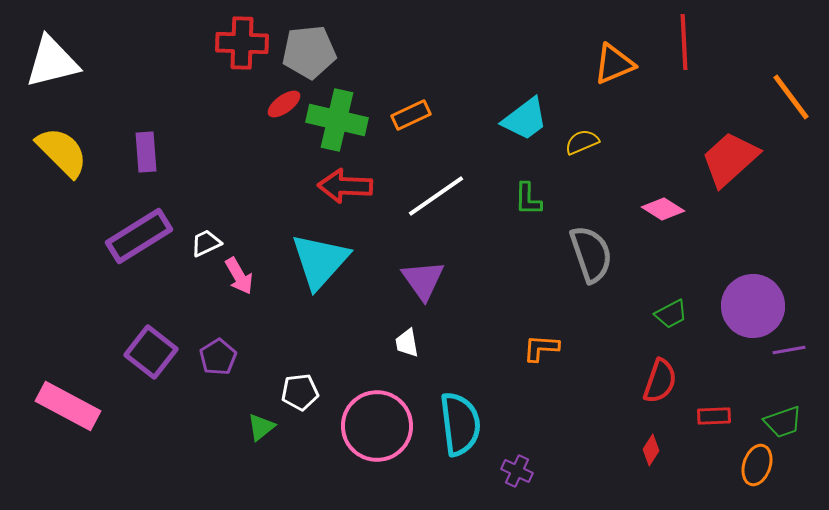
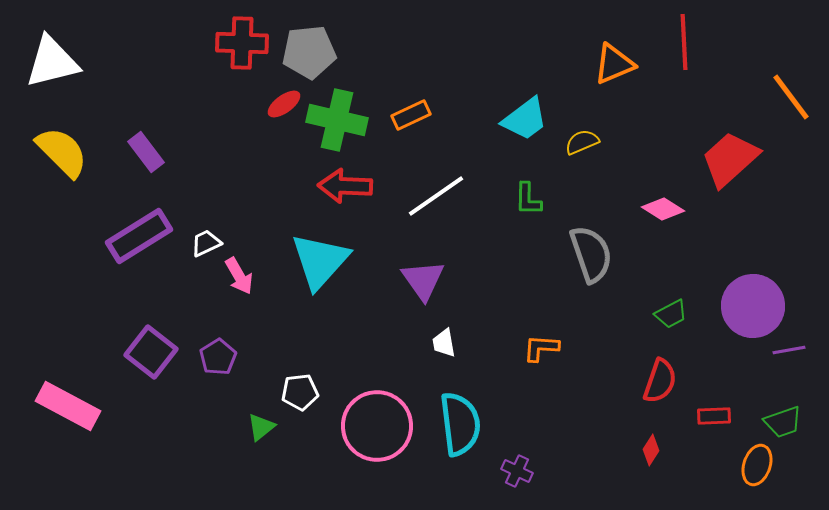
purple rectangle at (146, 152): rotated 33 degrees counterclockwise
white trapezoid at (407, 343): moved 37 px right
